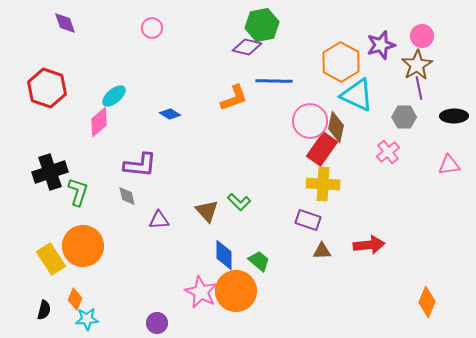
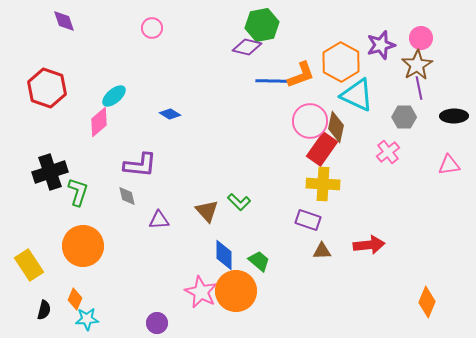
purple diamond at (65, 23): moved 1 px left, 2 px up
pink circle at (422, 36): moved 1 px left, 2 px down
orange L-shape at (234, 98): moved 67 px right, 23 px up
yellow rectangle at (51, 259): moved 22 px left, 6 px down
